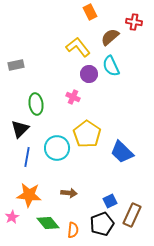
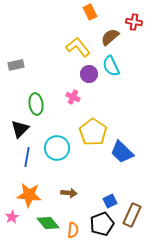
yellow pentagon: moved 6 px right, 2 px up
